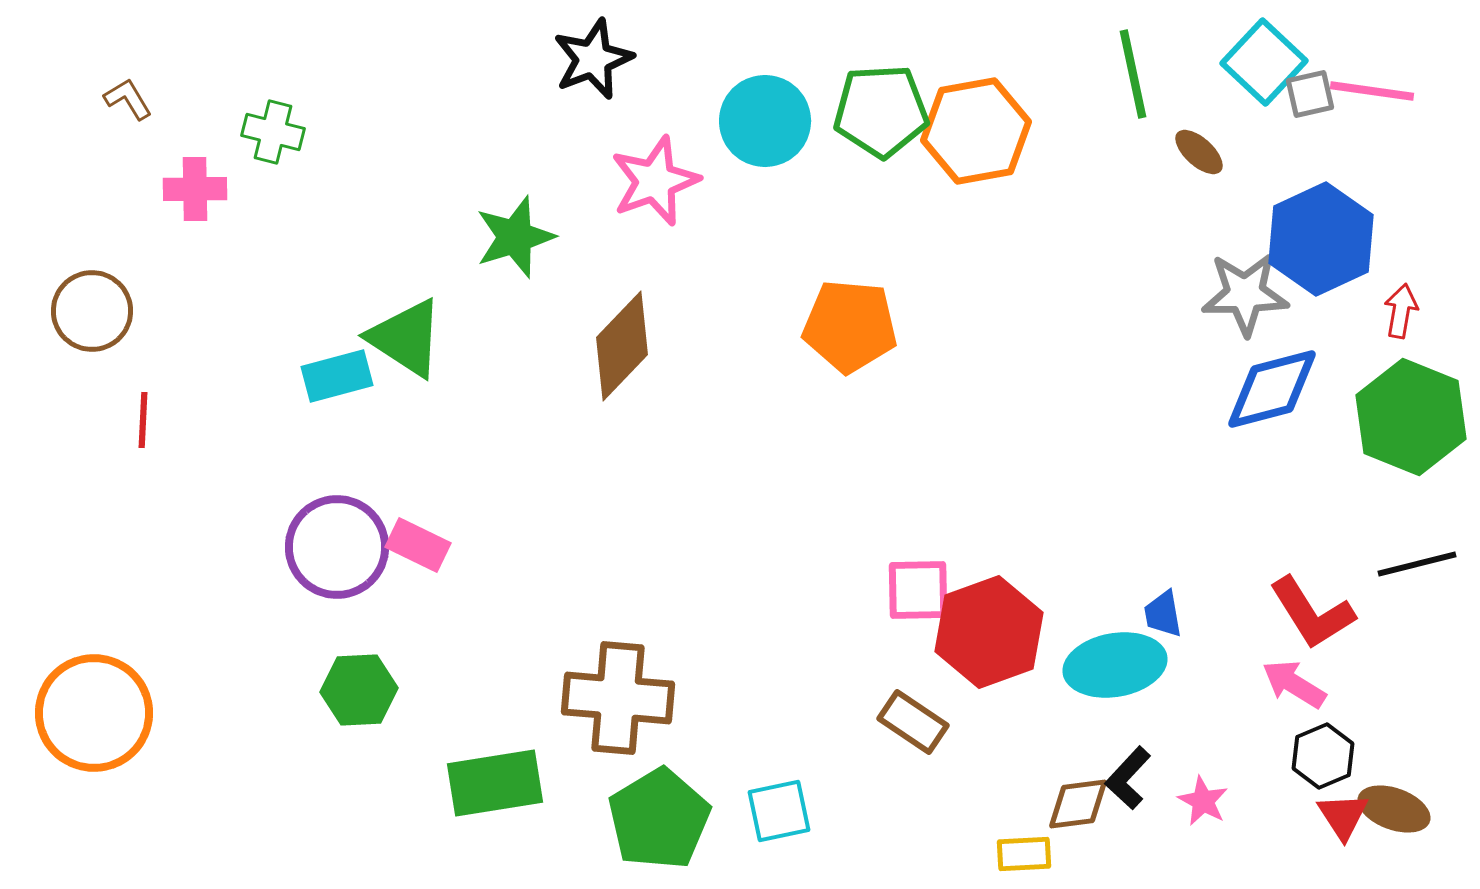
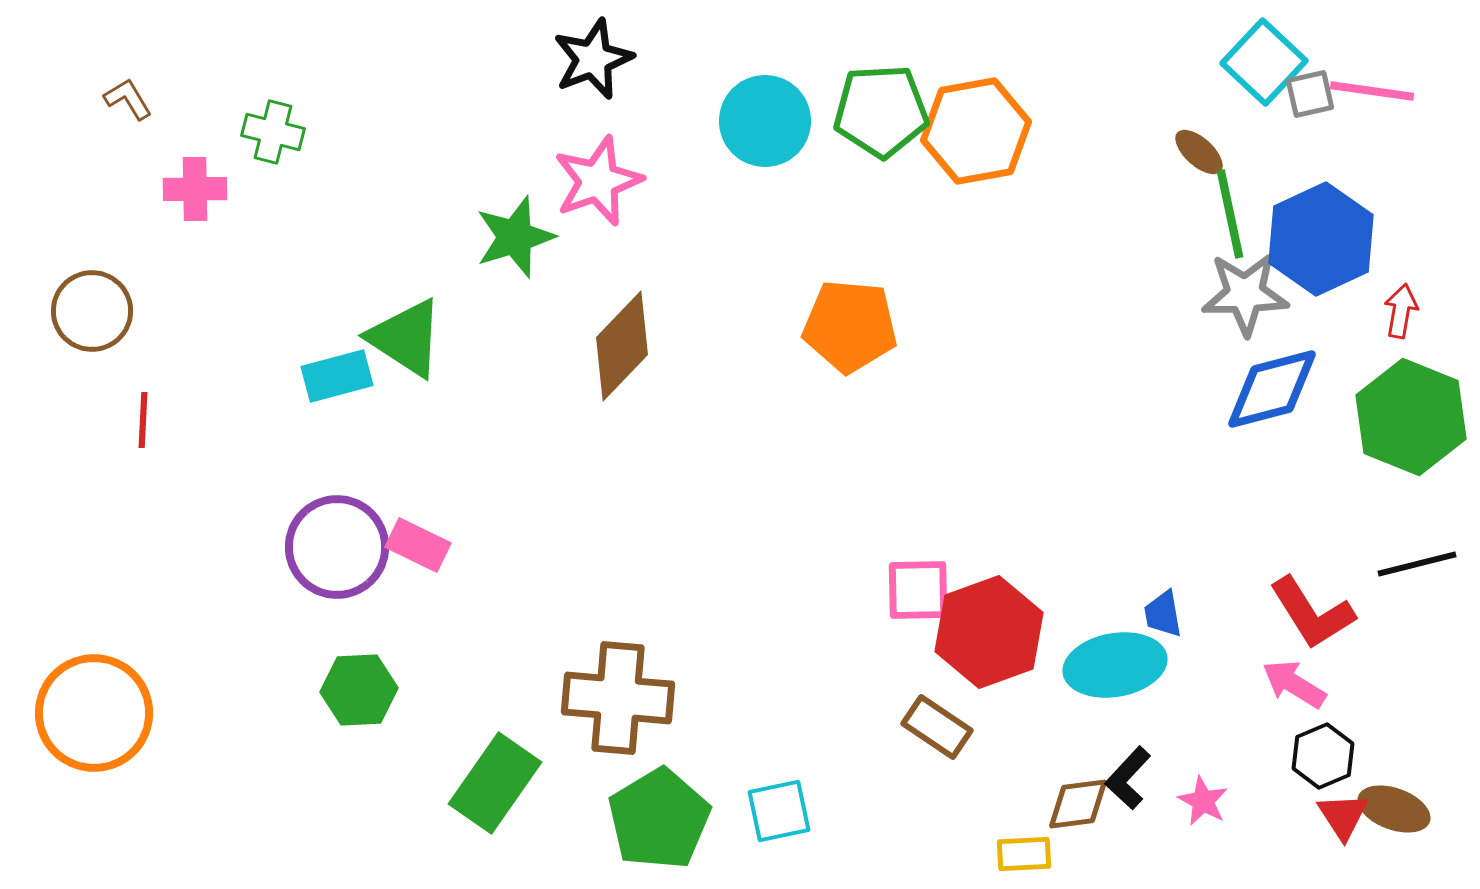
green line at (1133, 74): moved 97 px right, 140 px down
pink star at (655, 181): moved 57 px left
brown rectangle at (913, 722): moved 24 px right, 5 px down
green rectangle at (495, 783): rotated 46 degrees counterclockwise
